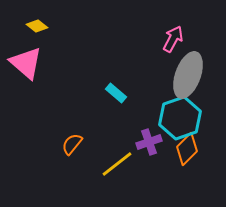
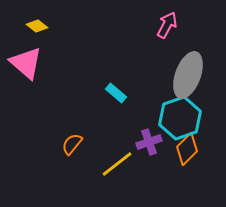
pink arrow: moved 6 px left, 14 px up
